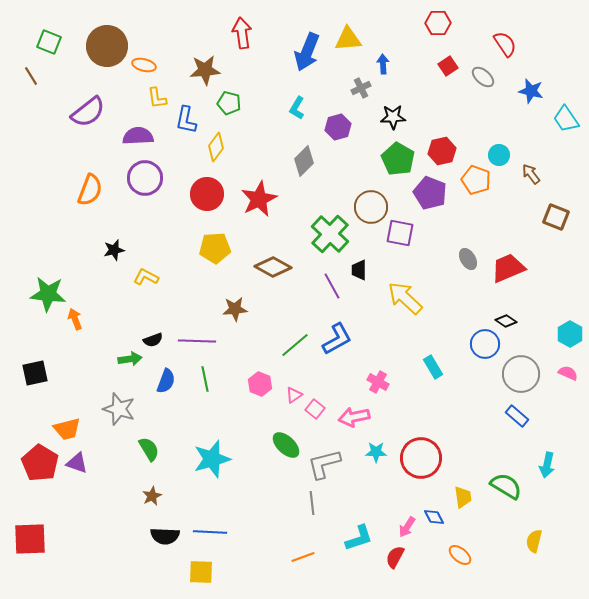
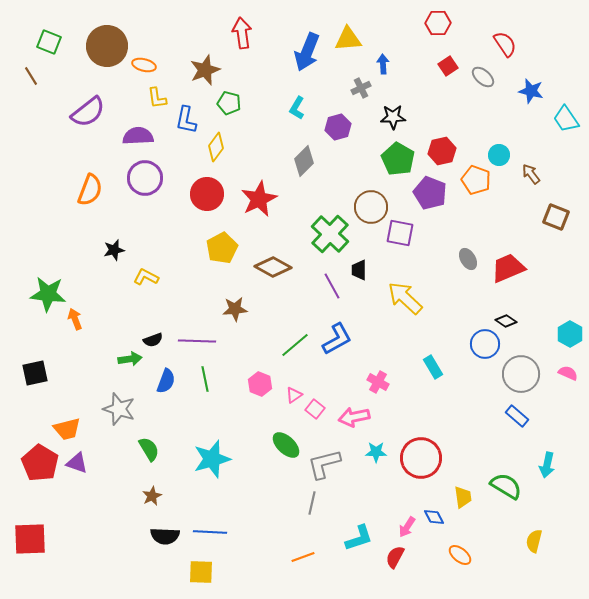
brown star at (205, 70): rotated 16 degrees counterclockwise
yellow pentagon at (215, 248): moved 7 px right; rotated 24 degrees counterclockwise
gray line at (312, 503): rotated 20 degrees clockwise
